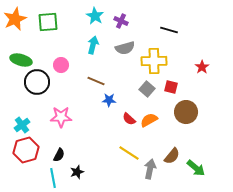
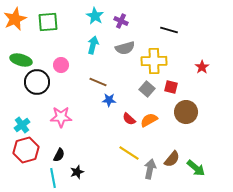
brown line: moved 2 px right, 1 px down
brown semicircle: moved 3 px down
